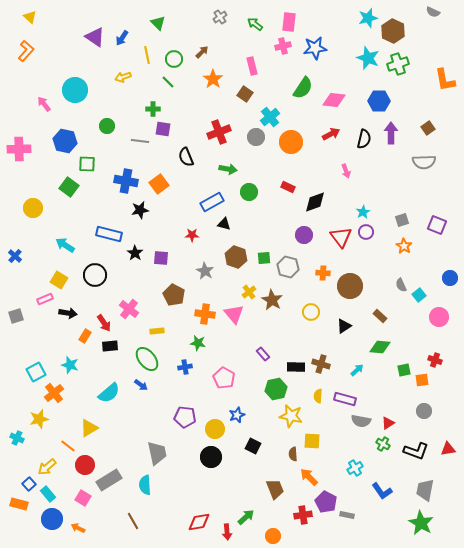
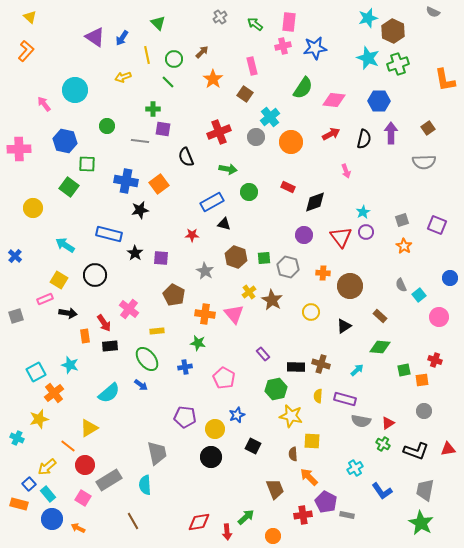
orange rectangle at (85, 336): rotated 40 degrees counterclockwise
